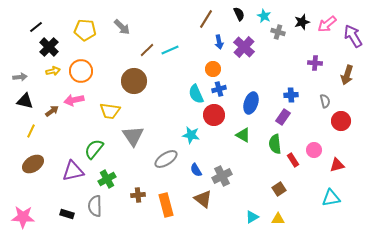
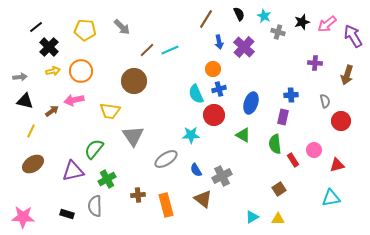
purple rectangle at (283, 117): rotated 21 degrees counterclockwise
cyan star at (191, 135): rotated 12 degrees counterclockwise
